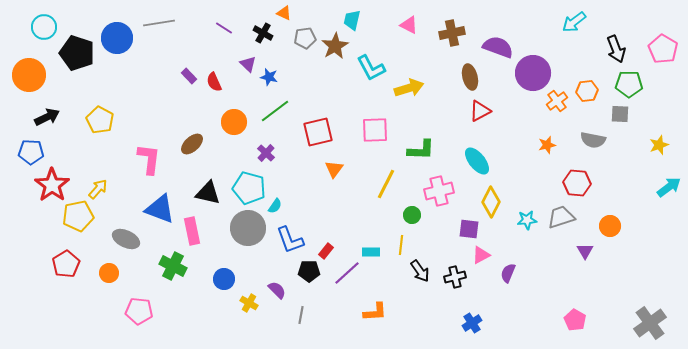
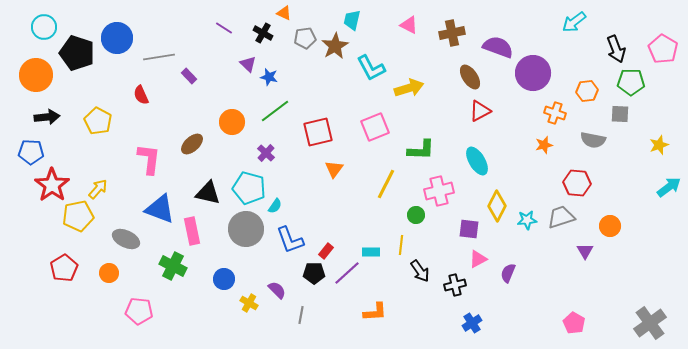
gray line at (159, 23): moved 34 px down
orange circle at (29, 75): moved 7 px right
brown ellipse at (470, 77): rotated 20 degrees counterclockwise
red semicircle at (214, 82): moved 73 px left, 13 px down
green pentagon at (629, 84): moved 2 px right, 2 px up
orange cross at (557, 101): moved 2 px left, 12 px down; rotated 35 degrees counterclockwise
black arrow at (47, 117): rotated 20 degrees clockwise
yellow pentagon at (100, 120): moved 2 px left, 1 px down
orange circle at (234, 122): moved 2 px left
pink square at (375, 130): moved 3 px up; rotated 20 degrees counterclockwise
orange star at (547, 145): moved 3 px left
cyan ellipse at (477, 161): rotated 8 degrees clockwise
yellow diamond at (491, 202): moved 6 px right, 4 px down
green circle at (412, 215): moved 4 px right
gray circle at (248, 228): moved 2 px left, 1 px down
pink triangle at (481, 255): moved 3 px left, 4 px down
red pentagon at (66, 264): moved 2 px left, 4 px down
black pentagon at (309, 271): moved 5 px right, 2 px down
black cross at (455, 277): moved 8 px down
pink pentagon at (575, 320): moved 1 px left, 3 px down
